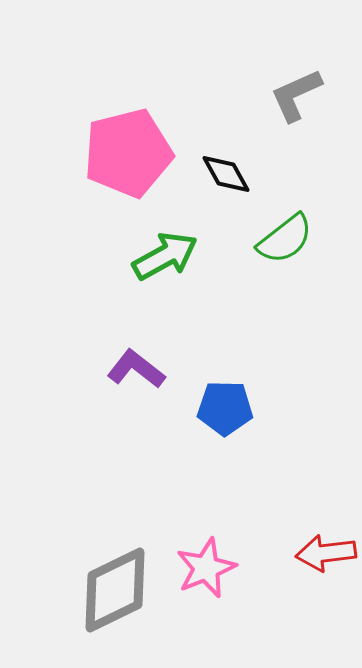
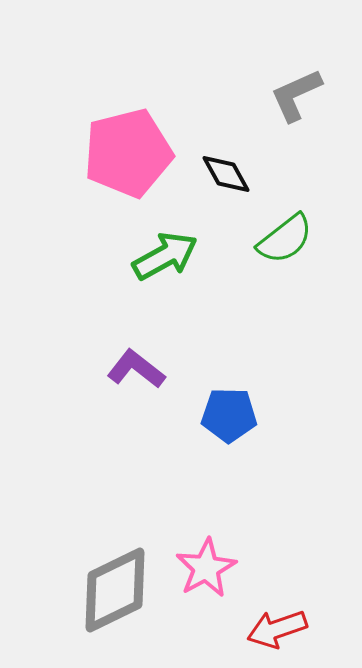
blue pentagon: moved 4 px right, 7 px down
red arrow: moved 49 px left, 76 px down; rotated 12 degrees counterclockwise
pink star: rotated 6 degrees counterclockwise
